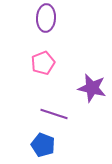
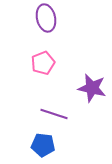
purple ellipse: rotated 16 degrees counterclockwise
blue pentagon: rotated 15 degrees counterclockwise
